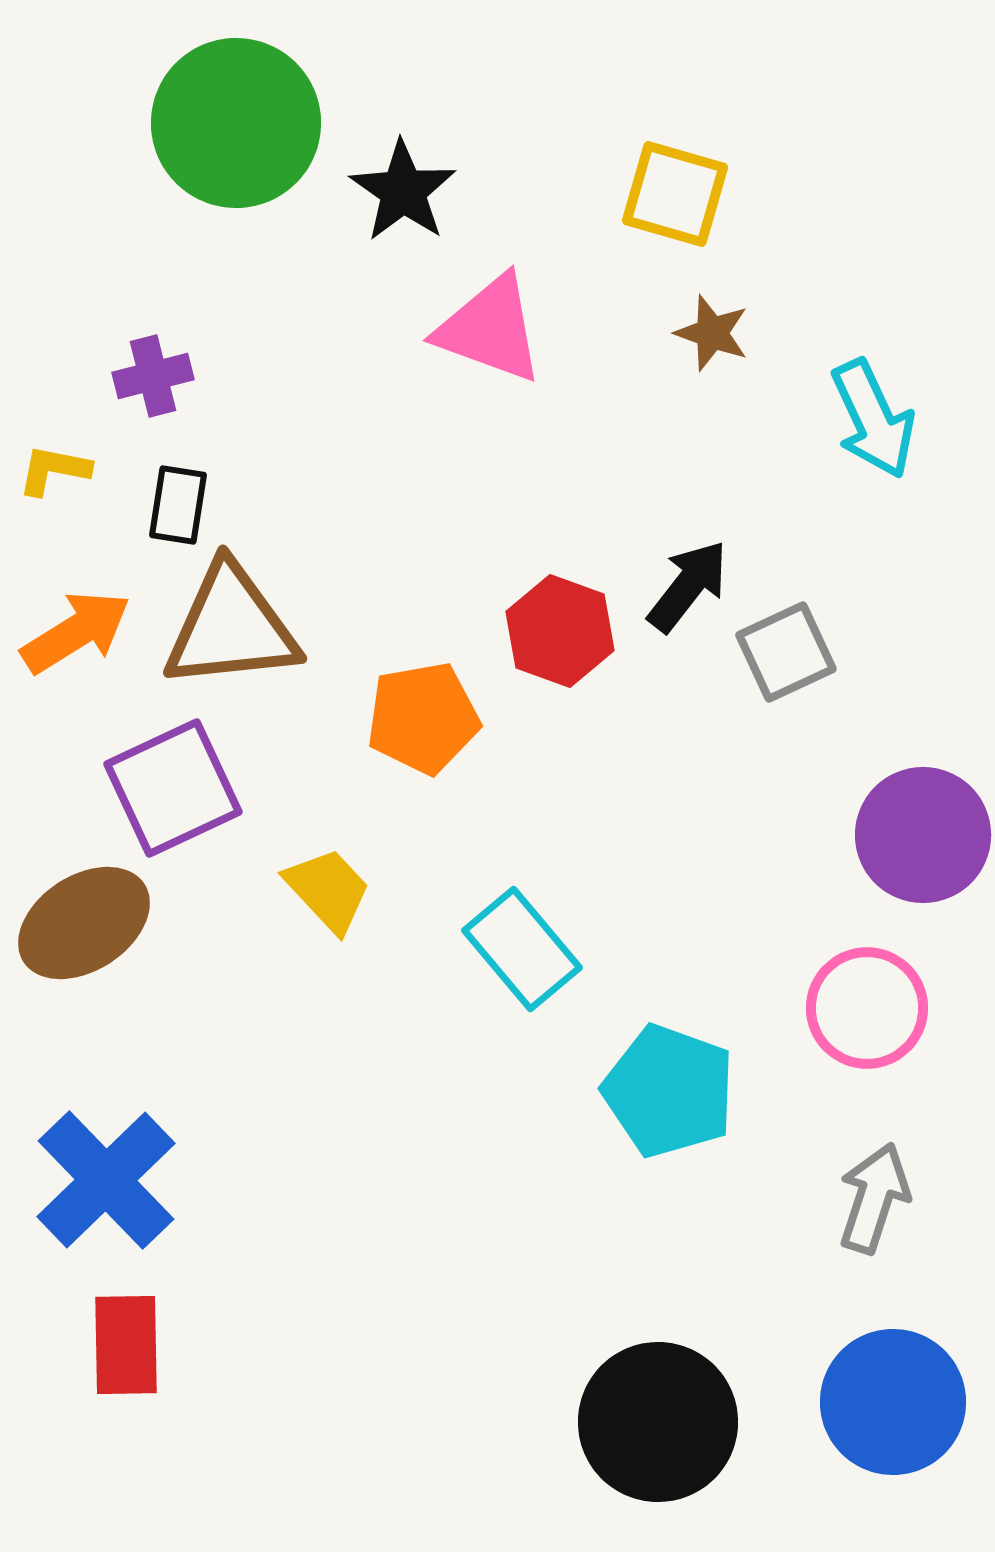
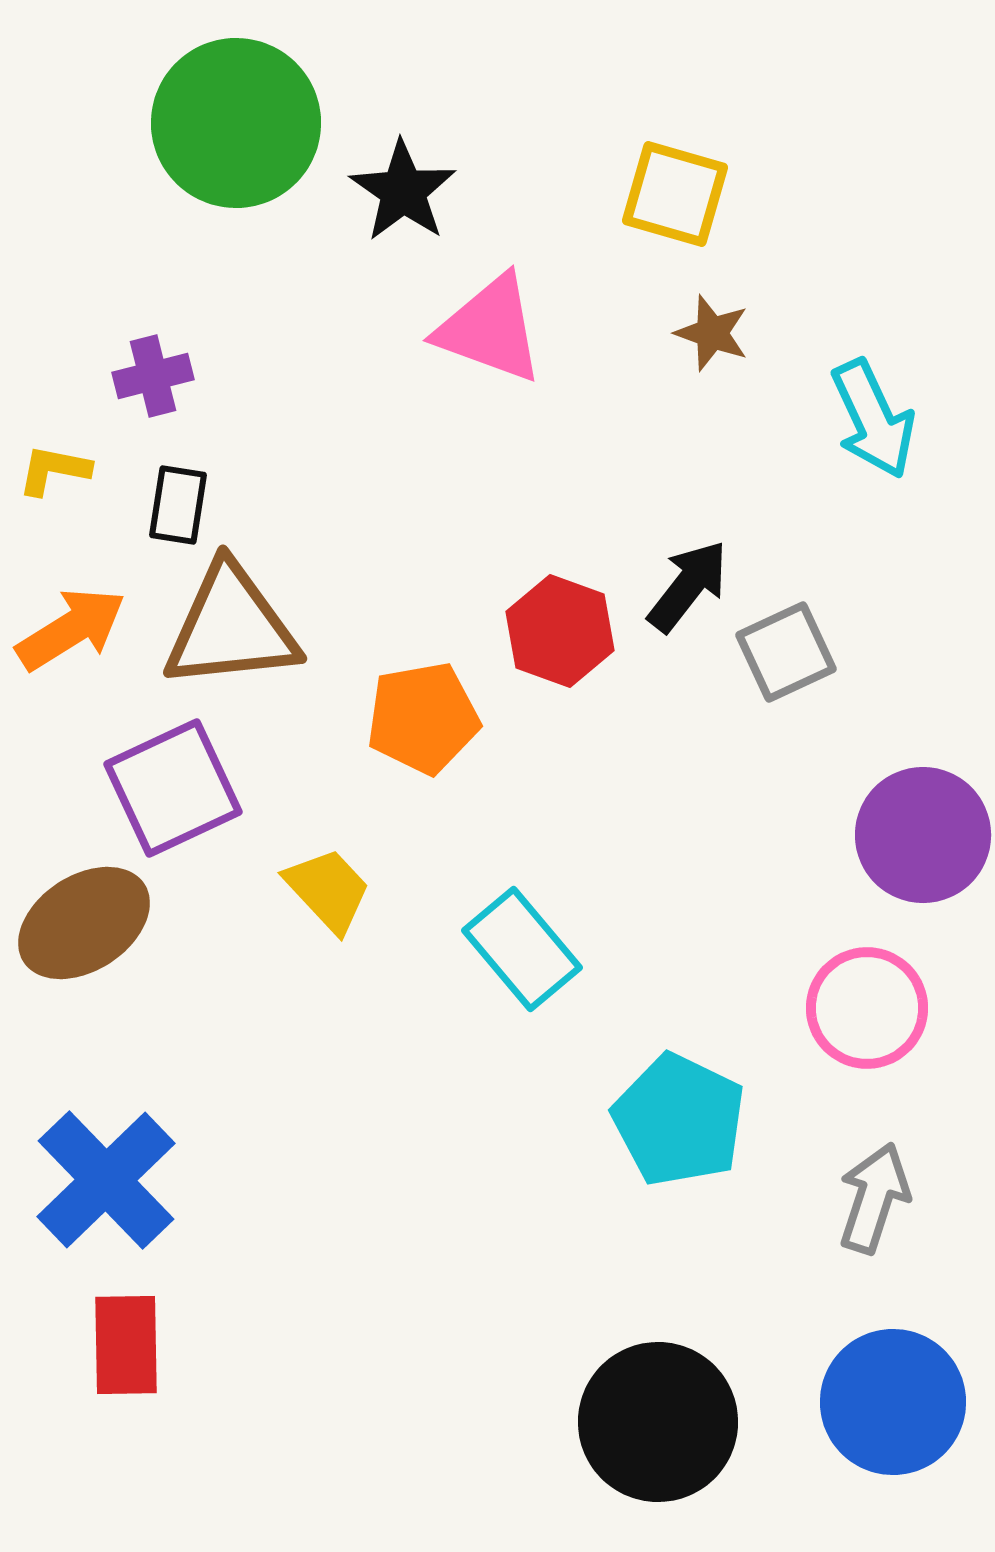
orange arrow: moved 5 px left, 3 px up
cyan pentagon: moved 10 px right, 29 px down; rotated 6 degrees clockwise
